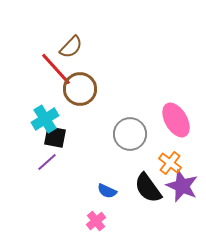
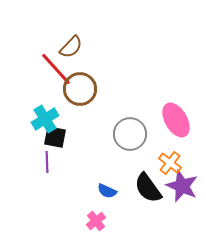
purple line: rotated 50 degrees counterclockwise
